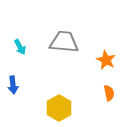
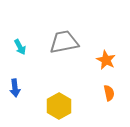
gray trapezoid: rotated 16 degrees counterclockwise
blue arrow: moved 2 px right, 3 px down
yellow hexagon: moved 2 px up
